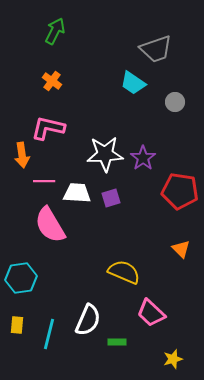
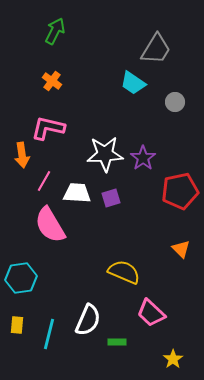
gray trapezoid: rotated 40 degrees counterclockwise
pink line: rotated 60 degrees counterclockwise
red pentagon: rotated 21 degrees counterclockwise
yellow star: rotated 18 degrees counterclockwise
